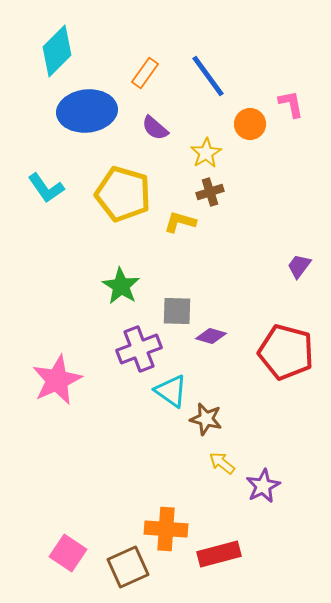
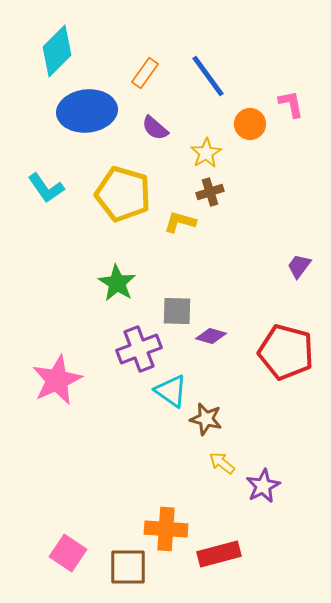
green star: moved 4 px left, 3 px up
brown square: rotated 24 degrees clockwise
